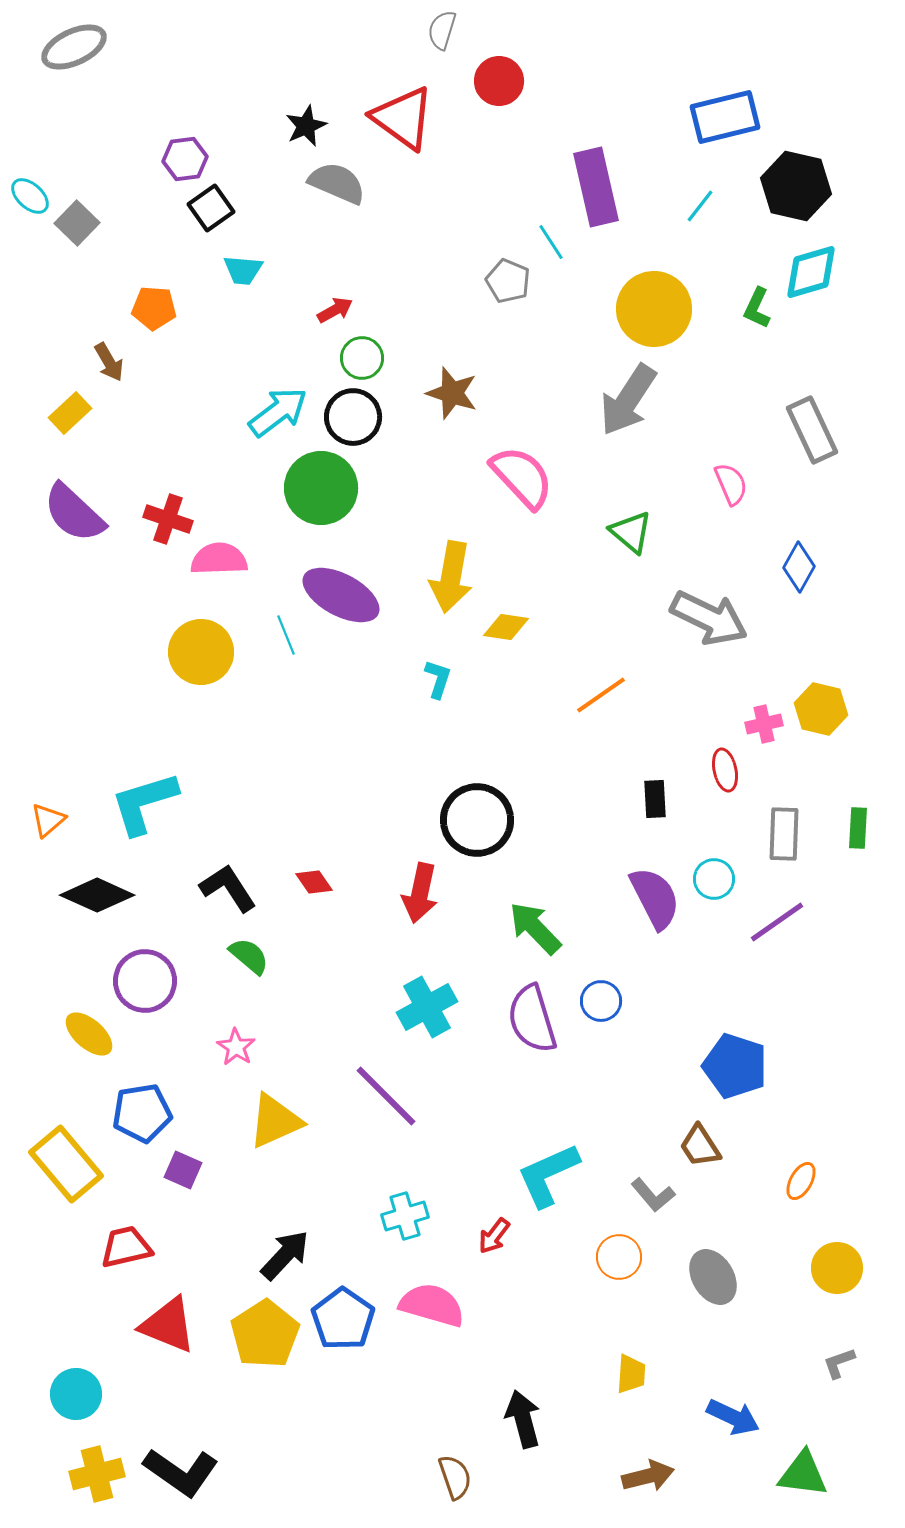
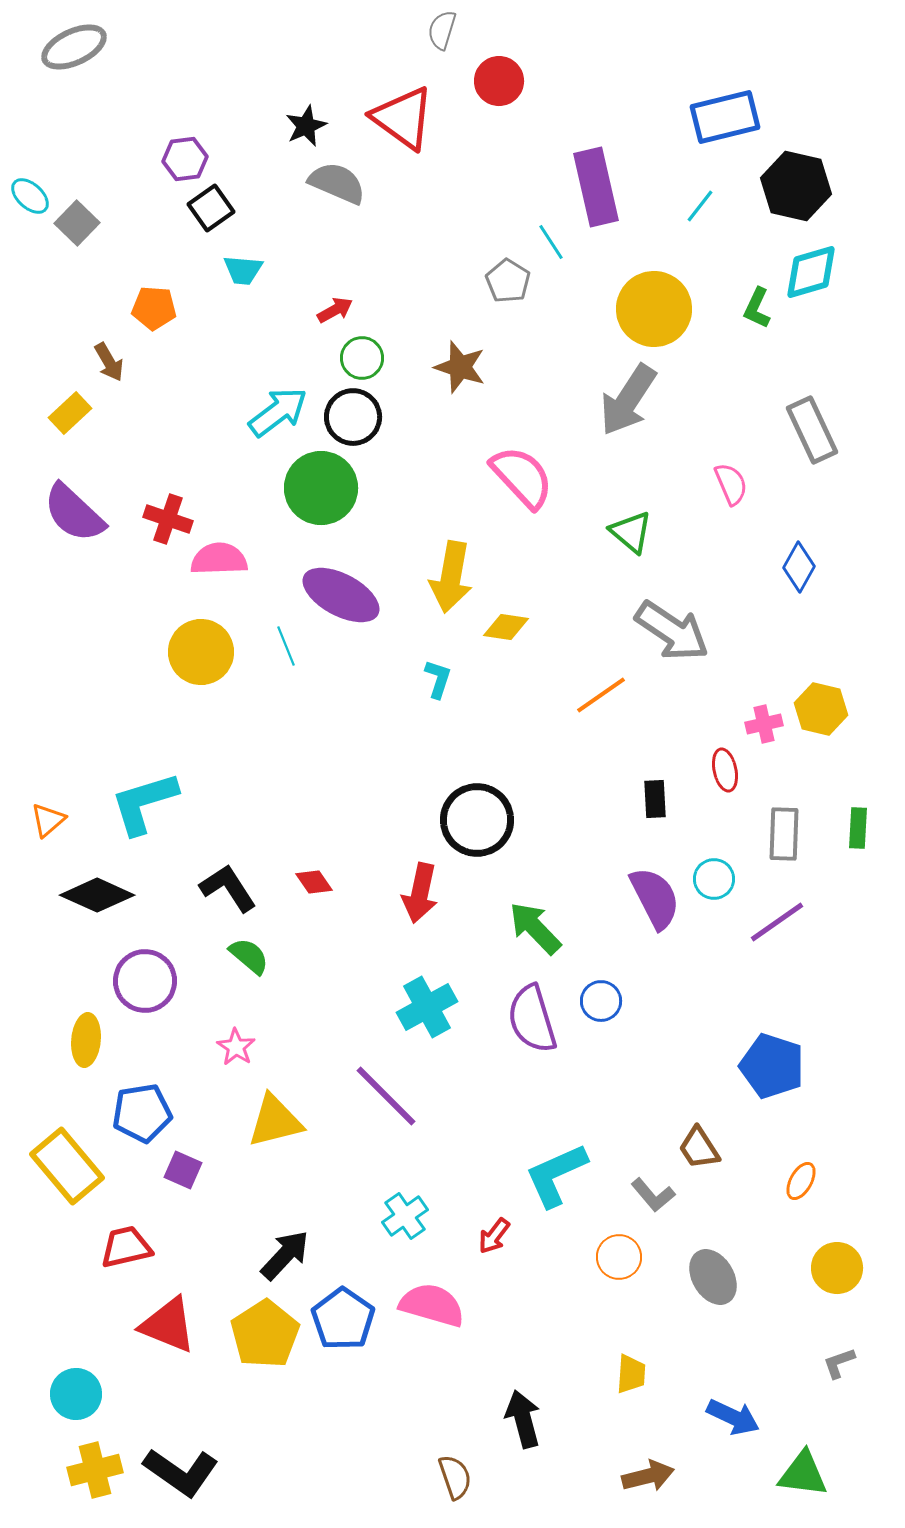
gray pentagon at (508, 281): rotated 9 degrees clockwise
brown star at (452, 393): moved 8 px right, 26 px up
gray arrow at (709, 618): moved 37 px left, 13 px down; rotated 8 degrees clockwise
cyan line at (286, 635): moved 11 px down
yellow ellipse at (89, 1034): moved 3 px left, 6 px down; rotated 54 degrees clockwise
blue pentagon at (735, 1066): moved 37 px right
yellow triangle at (275, 1121): rotated 10 degrees clockwise
brown trapezoid at (700, 1146): moved 1 px left, 2 px down
yellow rectangle at (66, 1164): moved 1 px right, 2 px down
cyan L-shape at (548, 1175): moved 8 px right
cyan cross at (405, 1216): rotated 18 degrees counterclockwise
yellow cross at (97, 1474): moved 2 px left, 4 px up
